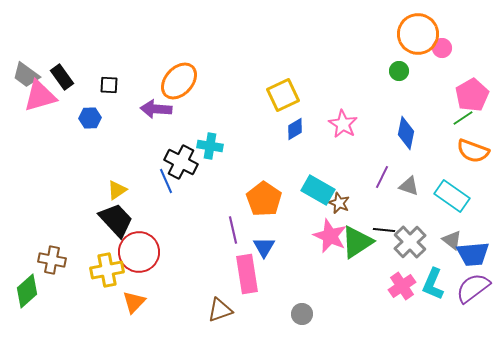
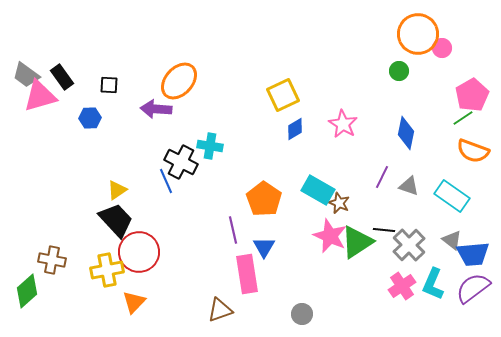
gray cross at (410, 242): moved 1 px left, 3 px down
